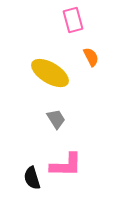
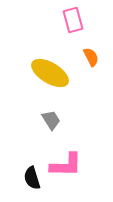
gray trapezoid: moved 5 px left, 1 px down
